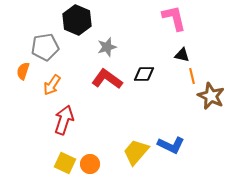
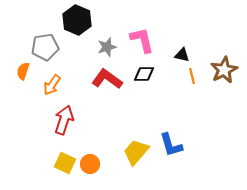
pink L-shape: moved 32 px left, 22 px down
brown star: moved 13 px right, 26 px up; rotated 20 degrees clockwise
blue L-shape: rotated 48 degrees clockwise
